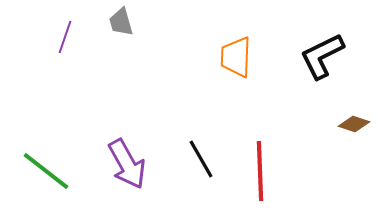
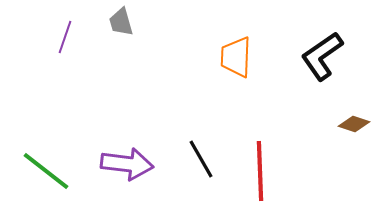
black L-shape: rotated 9 degrees counterclockwise
purple arrow: rotated 54 degrees counterclockwise
